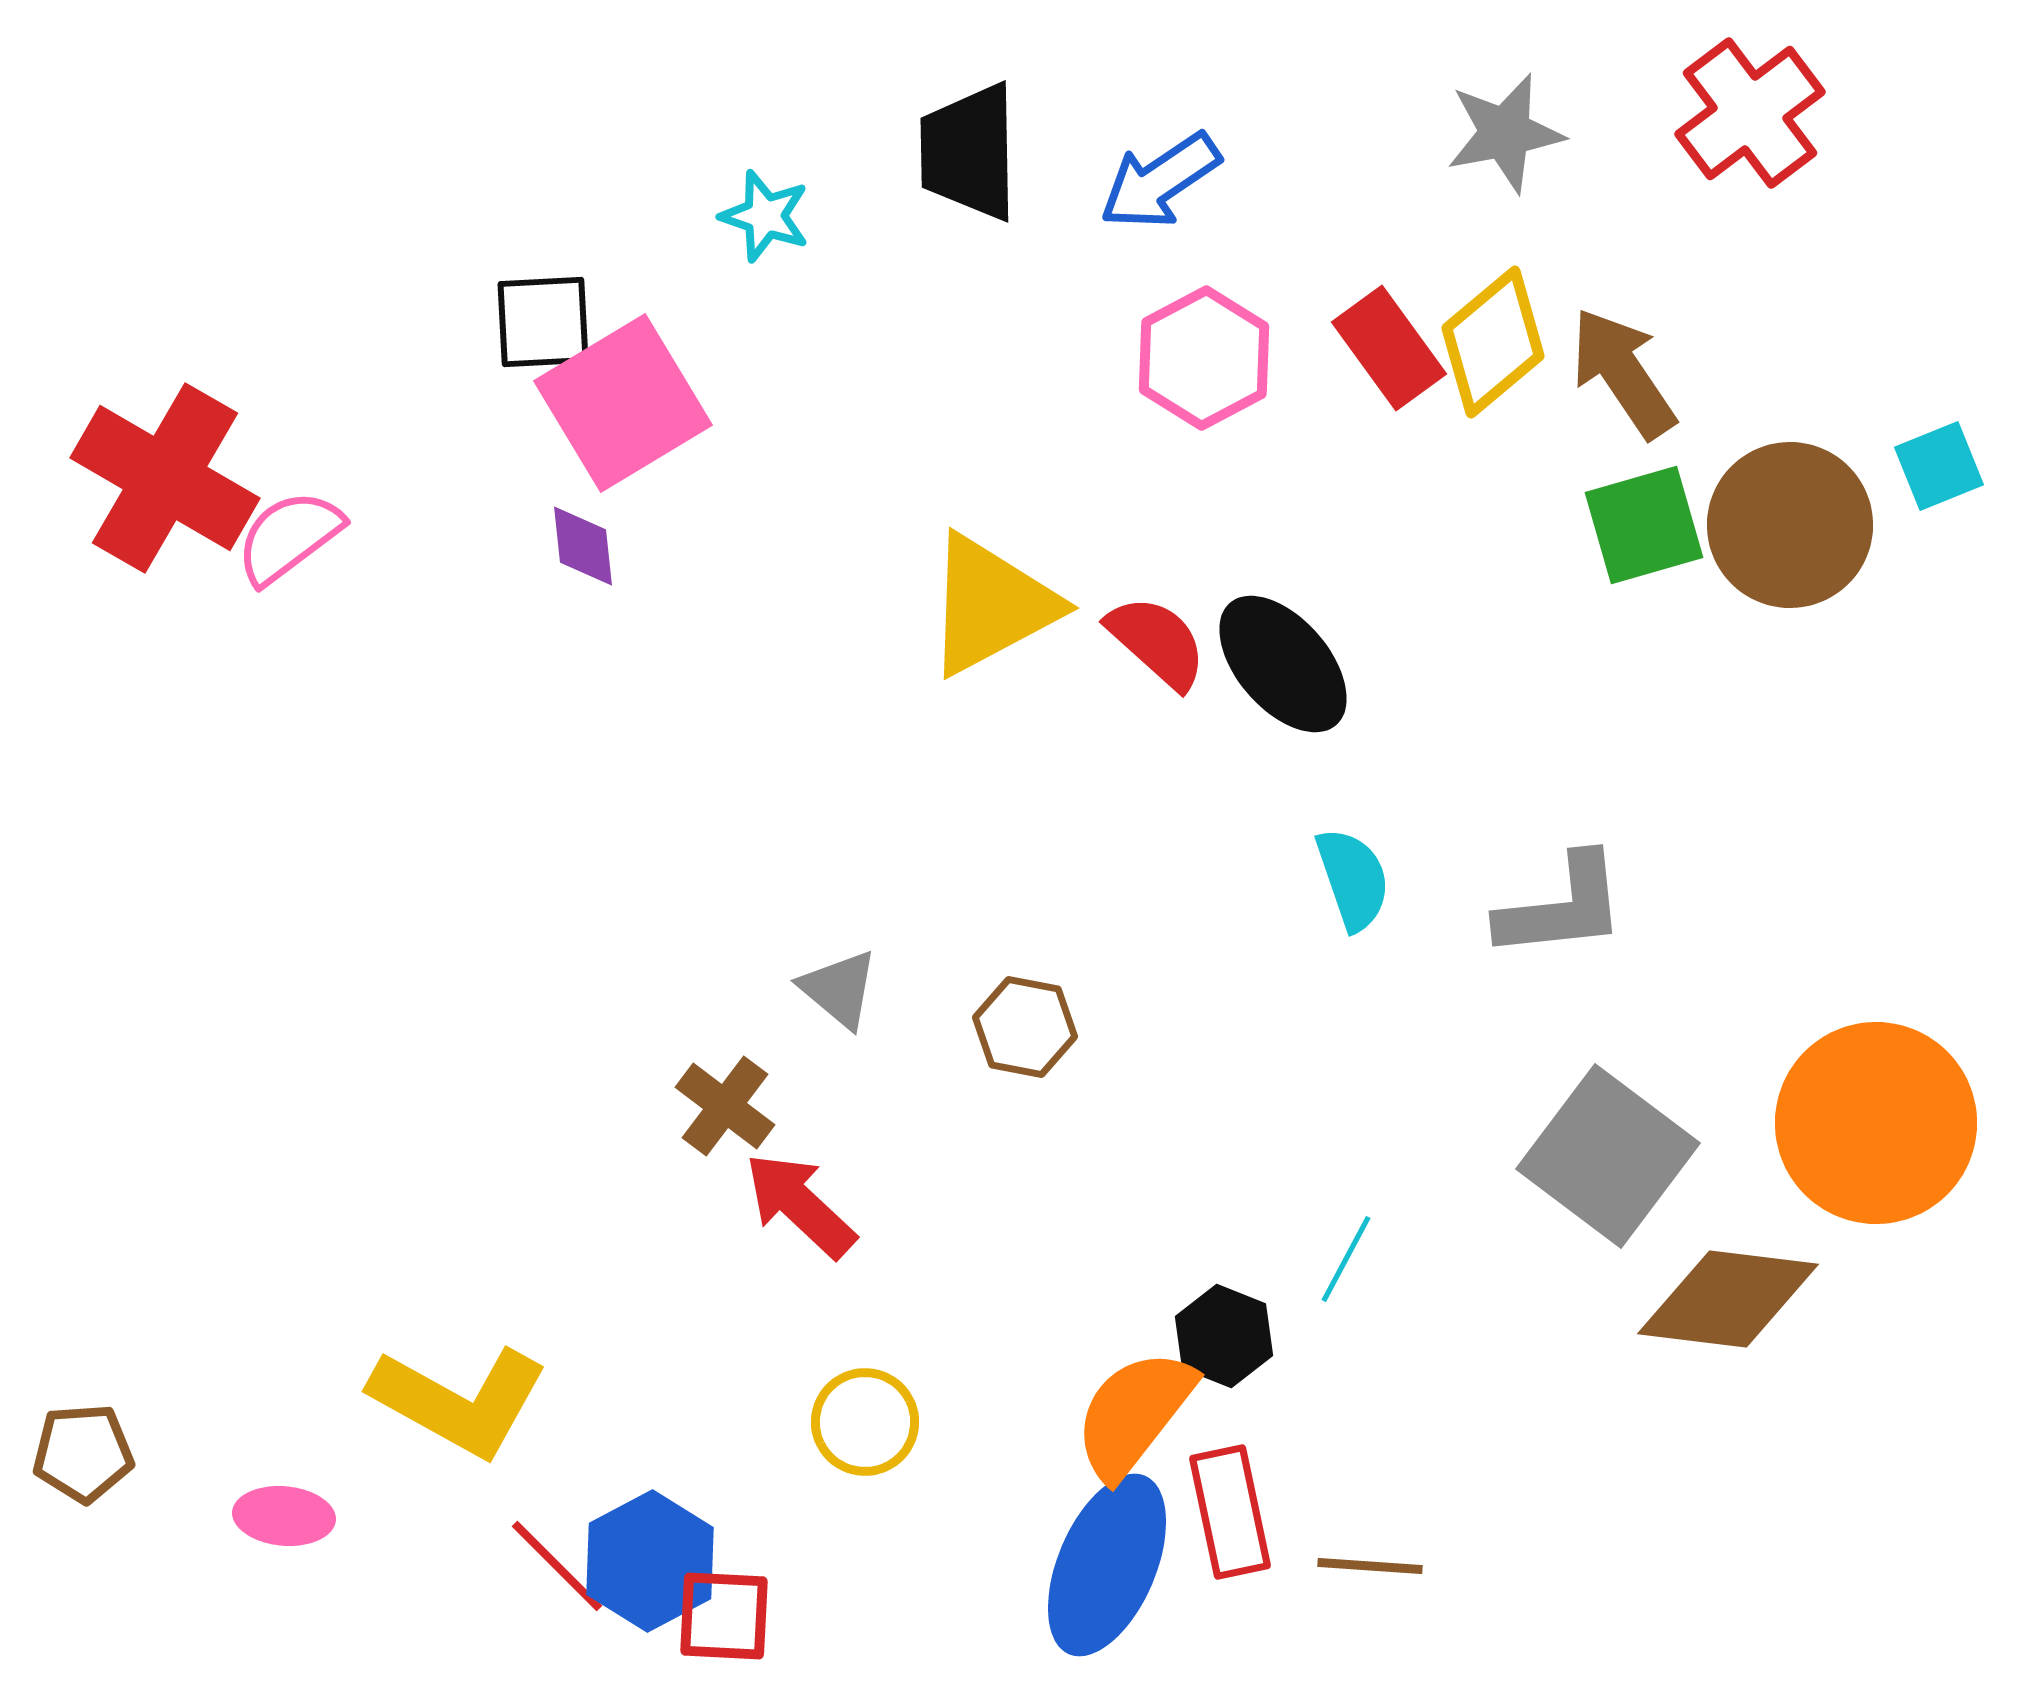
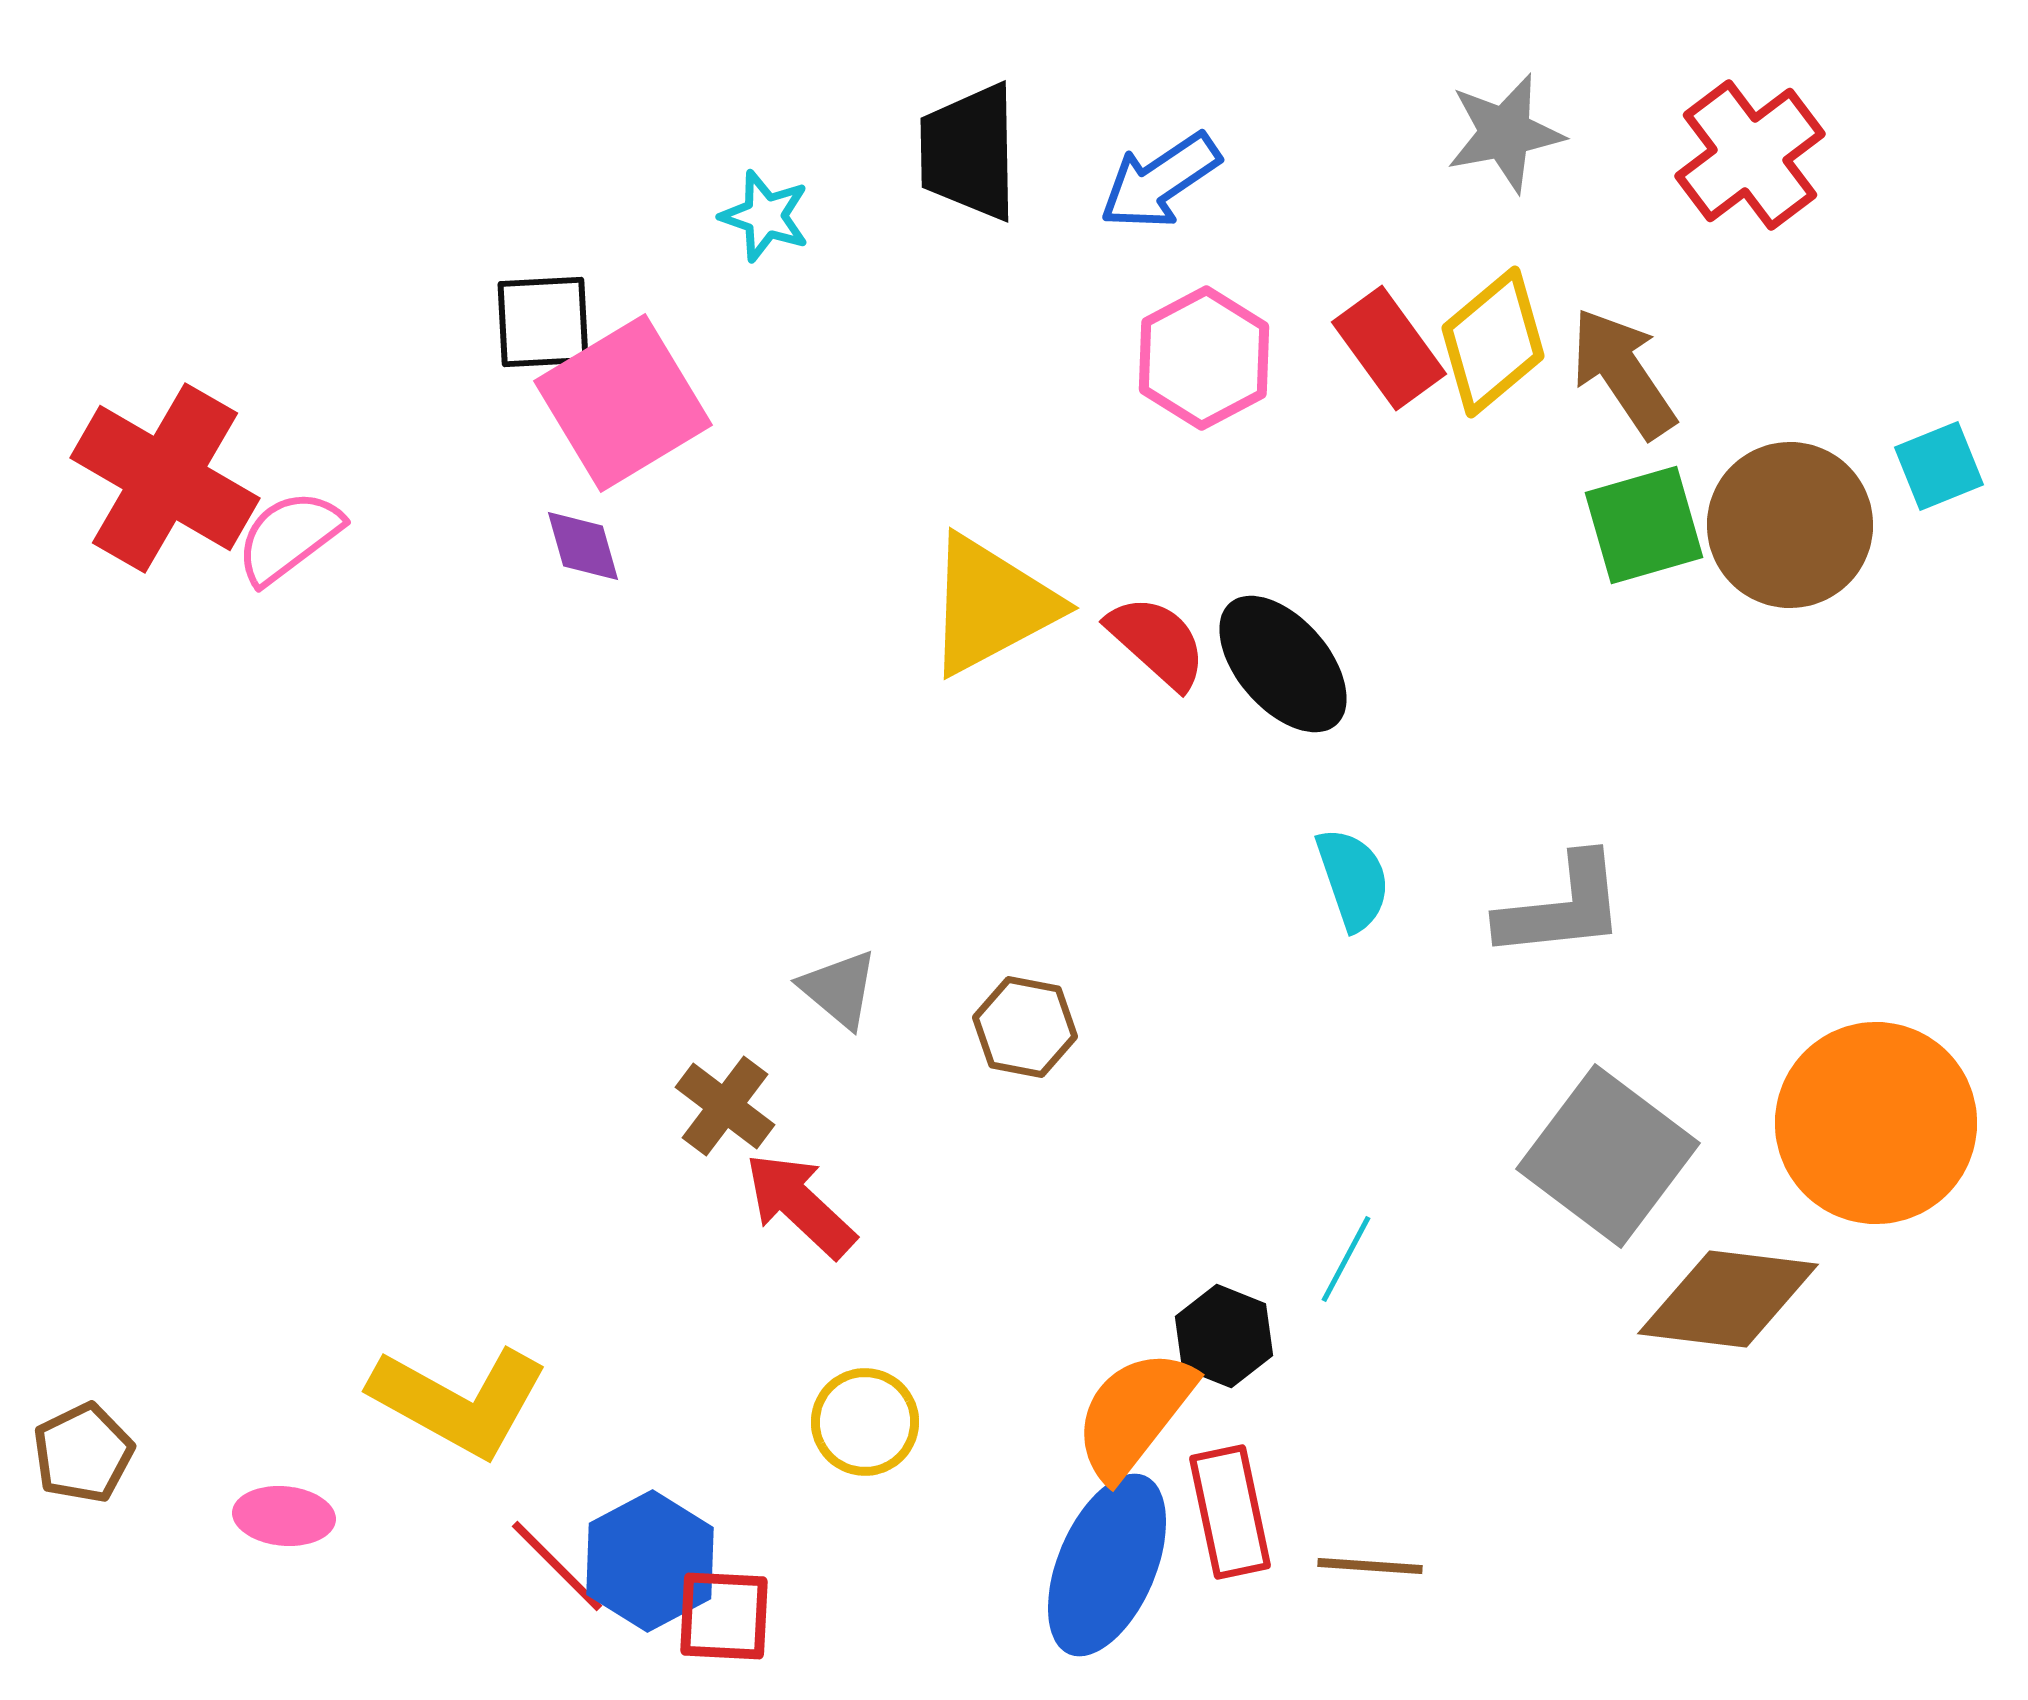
red cross at (1750, 113): moved 42 px down
purple diamond at (583, 546): rotated 10 degrees counterclockwise
brown pentagon at (83, 1453): rotated 22 degrees counterclockwise
